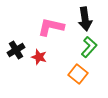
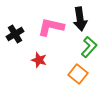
black arrow: moved 5 px left
black cross: moved 1 px left, 16 px up
red star: moved 3 px down
